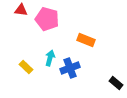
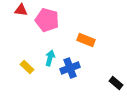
pink pentagon: moved 1 px down
yellow rectangle: moved 1 px right
